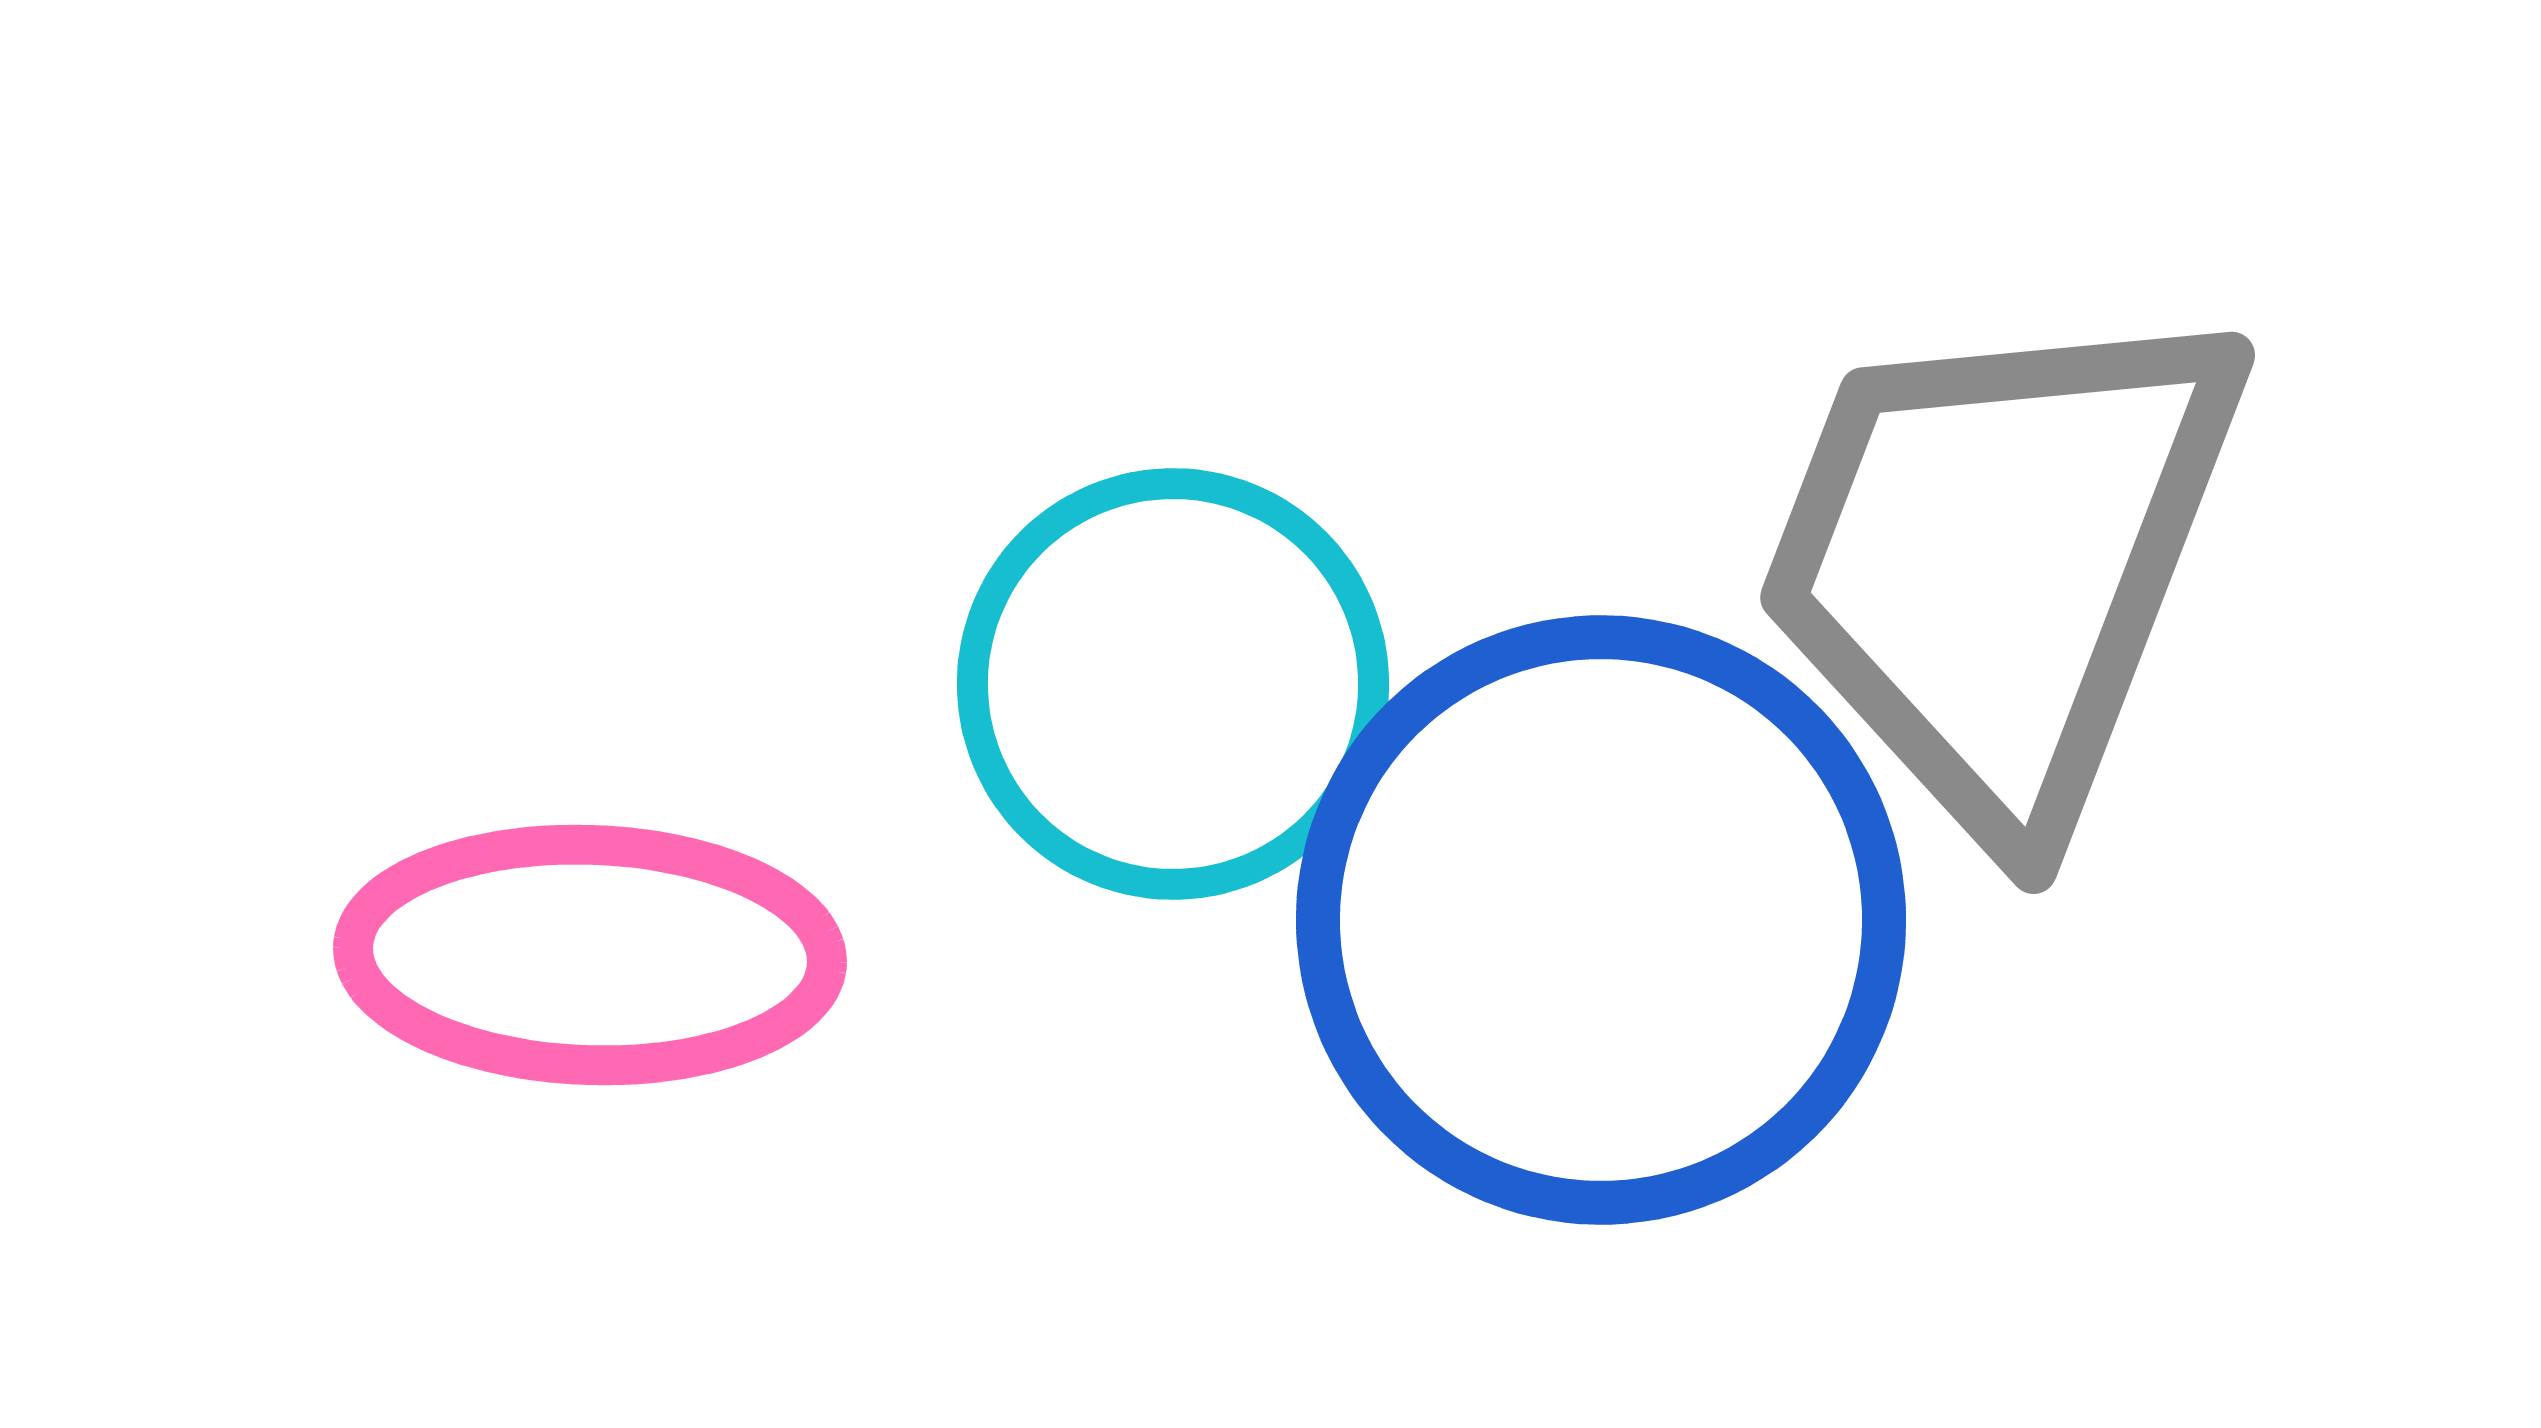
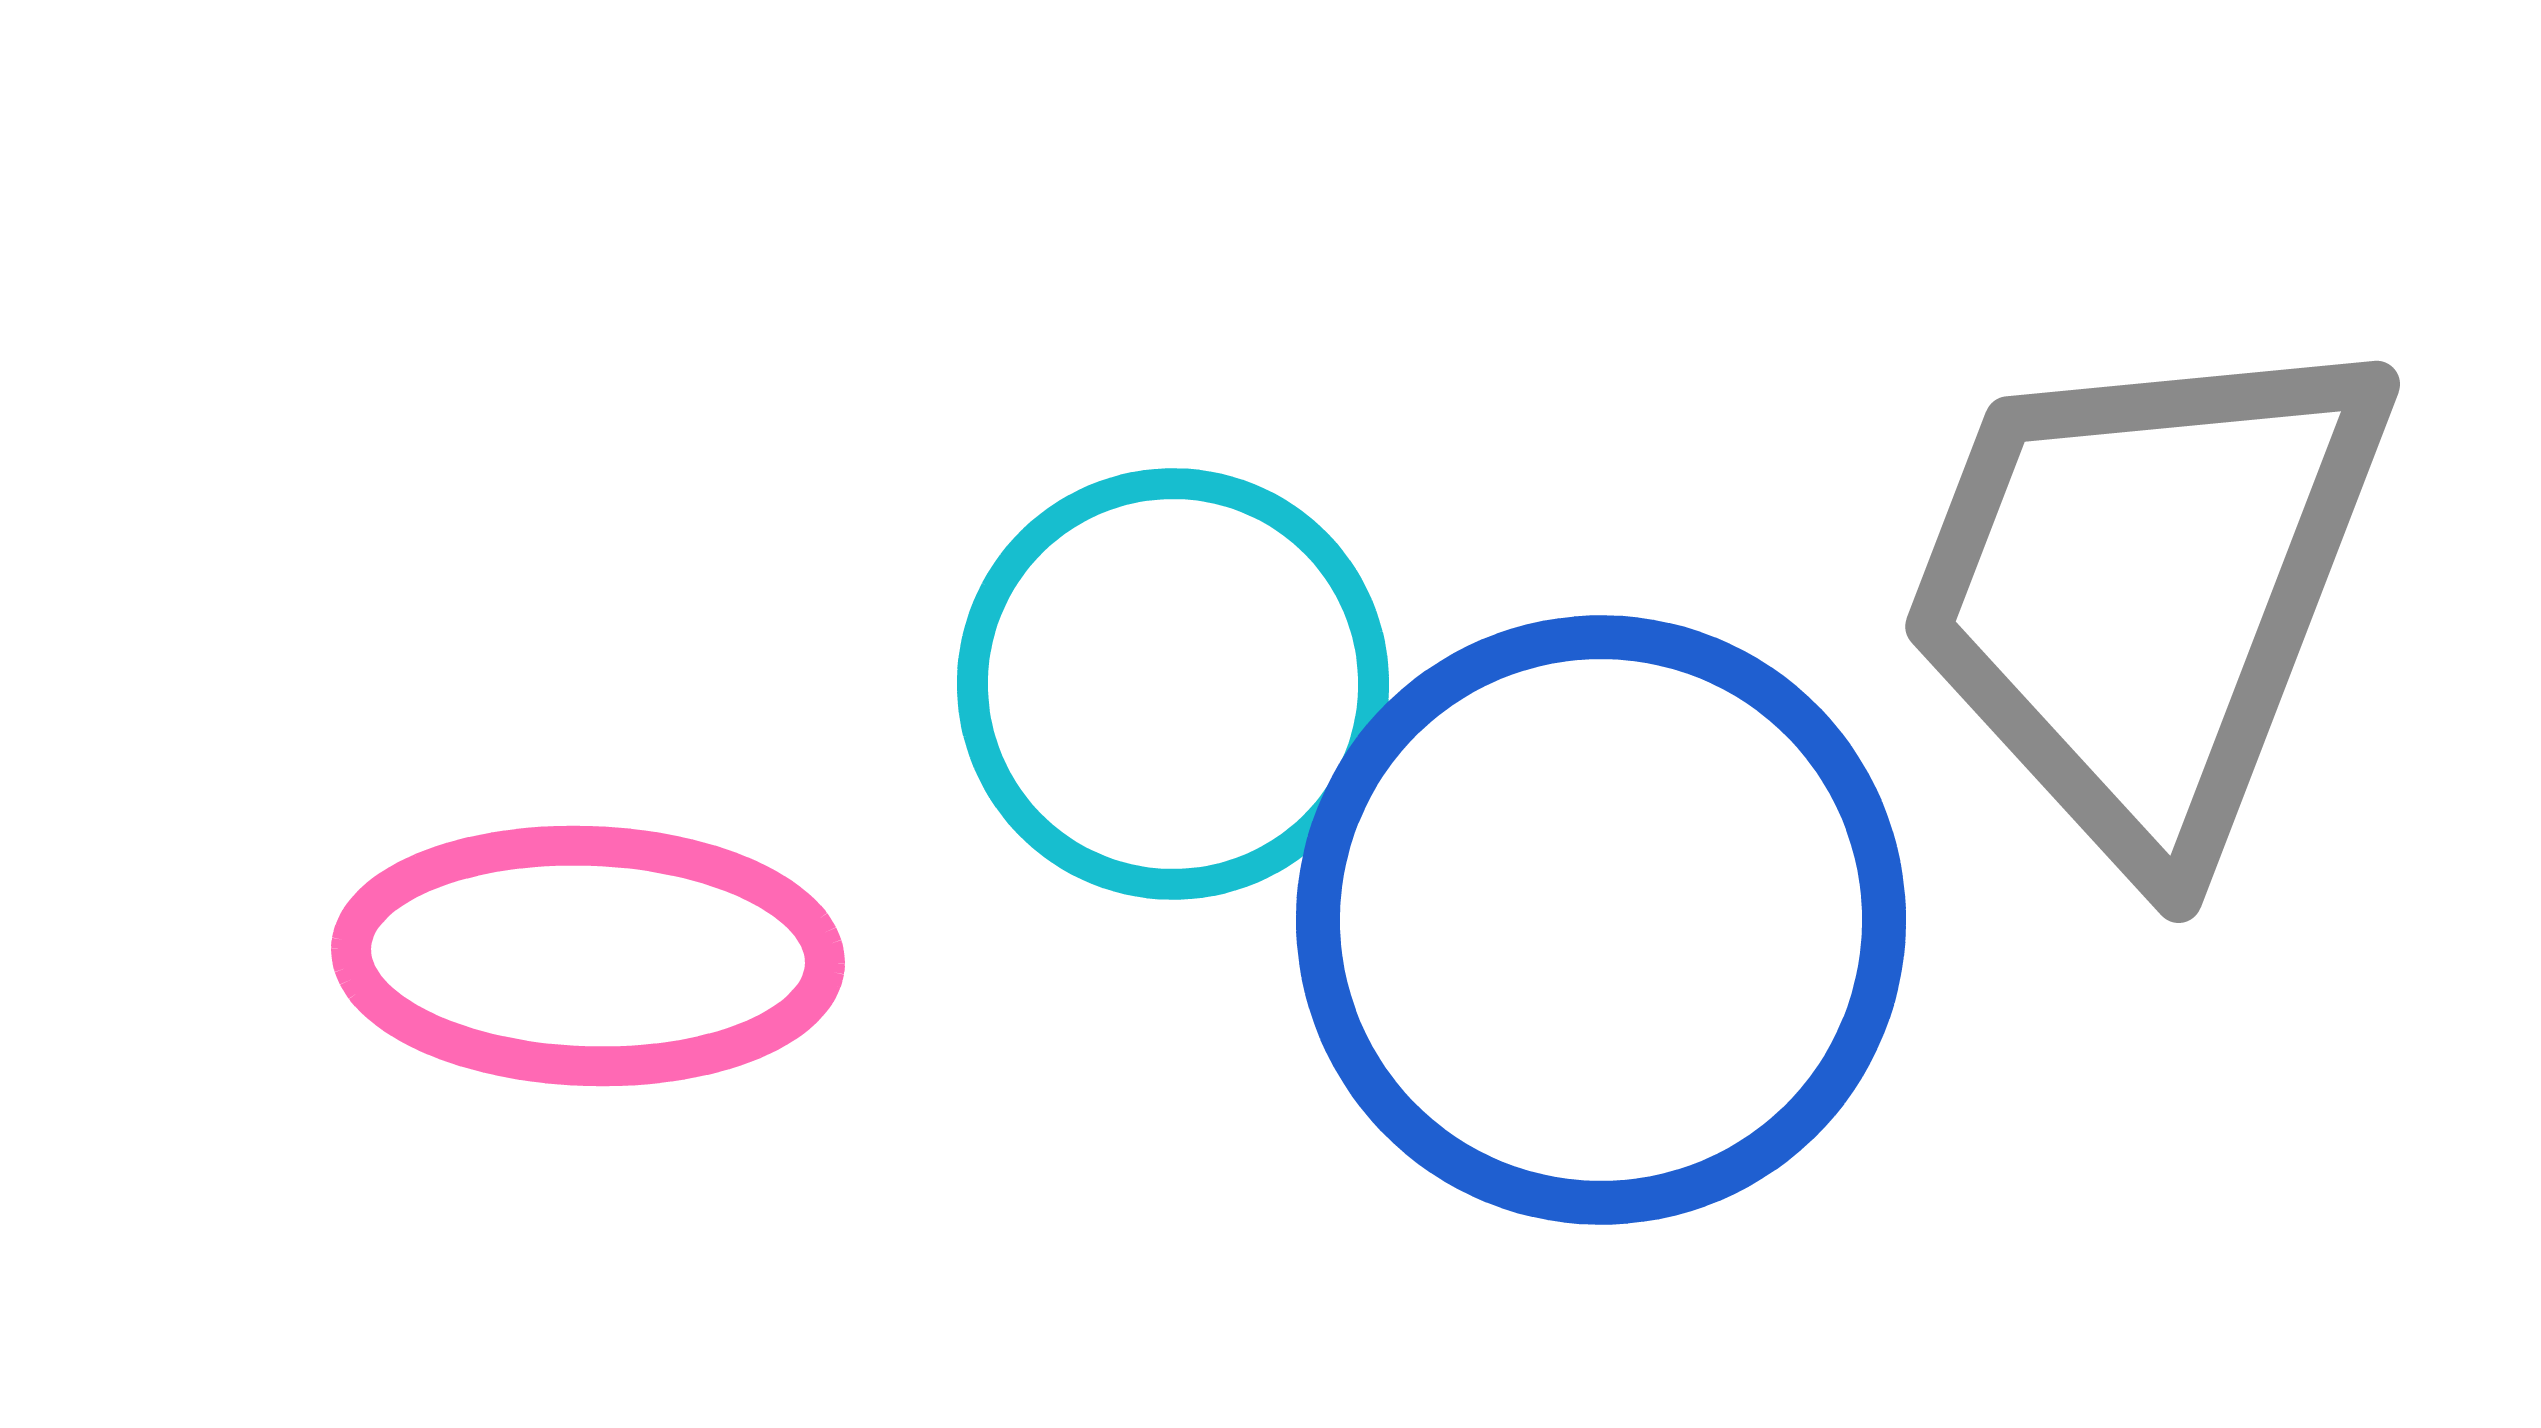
gray trapezoid: moved 145 px right, 29 px down
pink ellipse: moved 2 px left, 1 px down
